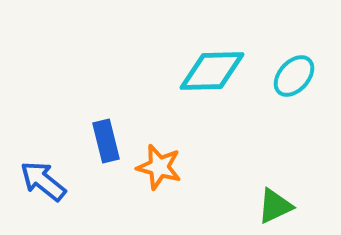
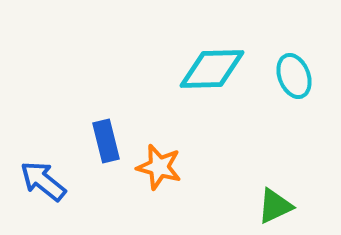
cyan diamond: moved 2 px up
cyan ellipse: rotated 63 degrees counterclockwise
